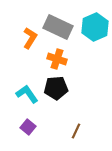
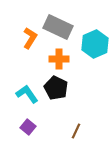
cyan hexagon: moved 17 px down
orange cross: moved 2 px right; rotated 18 degrees counterclockwise
black pentagon: rotated 30 degrees clockwise
